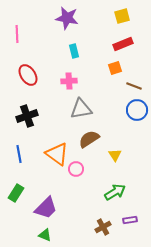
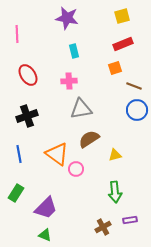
yellow triangle: rotated 48 degrees clockwise
green arrow: rotated 115 degrees clockwise
